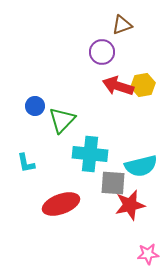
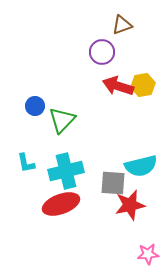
cyan cross: moved 24 px left, 17 px down; rotated 20 degrees counterclockwise
